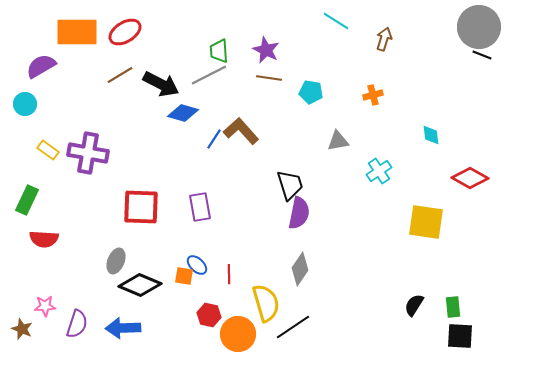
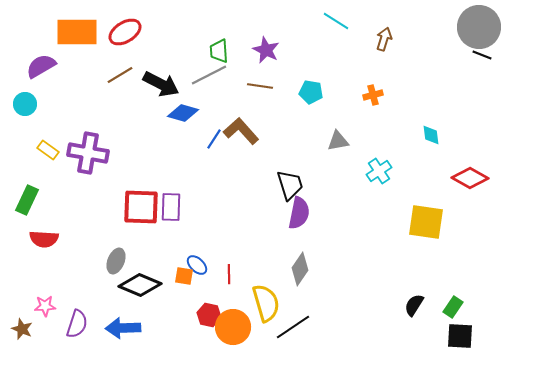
brown line at (269, 78): moved 9 px left, 8 px down
purple rectangle at (200, 207): moved 29 px left; rotated 12 degrees clockwise
green rectangle at (453, 307): rotated 40 degrees clockwise
orange circle at (238, 334): moved 5 px left, 7 px up
